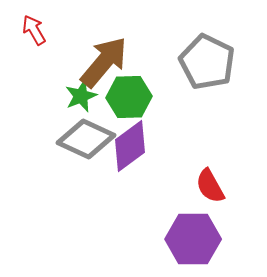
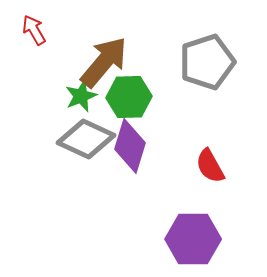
gray pentagon: rotated 28 degrees clockwise
purple diamond: rotated 36 degrees counterclockwise
red semicircle: moved 20 px up
